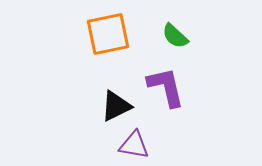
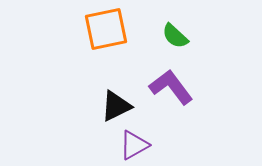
orange square: moved 2 px left, 5 px up
purple L-shape: moved 5 px right; rotated 24 degrees counterclockwise
purple triangle: rotated 40 degrees counterclockwise
